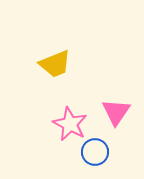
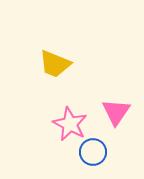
yellow trapezoid: rotated 44 degrees clockwise
blue circle: moved 2 px left
